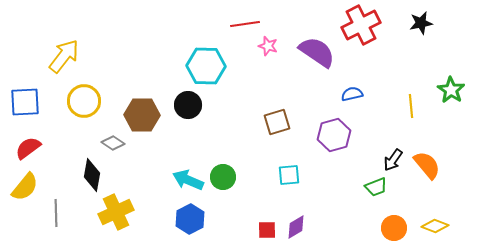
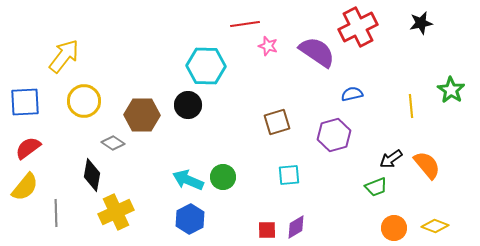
red cross: moved 3 px left, 2 px down
black arrow: moved 2 px left, 1 px up; rotated 20 degrees clockwise
